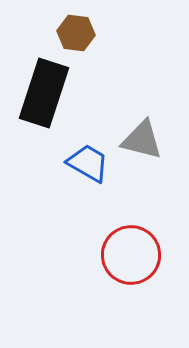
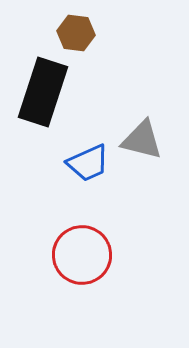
black rectangle: moved 1 px left, 1 px up
blue trapezoid: rotated 126 degrees clockwise
red circle: moved 49 px left
